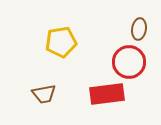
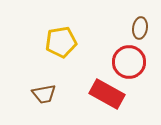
brown ellipse: moved 1 px right, 1 px up
red rectangle: rotated 36 degrees clockwise
